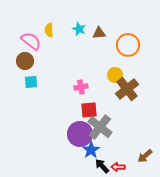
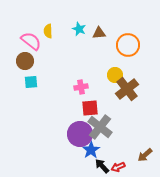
yellow semicircle: moved 1 px left, 1 px down
red square: moved 1 px right, 2 px up
brown arrow: moved 1 px up
red arrow: rotated 24 degrees counterclockwise
